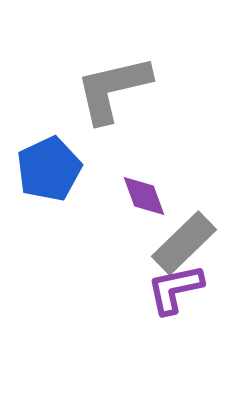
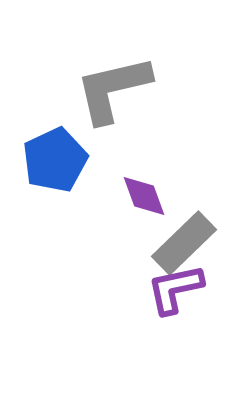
blue pentagon: moved 6 px right, 9 px up
